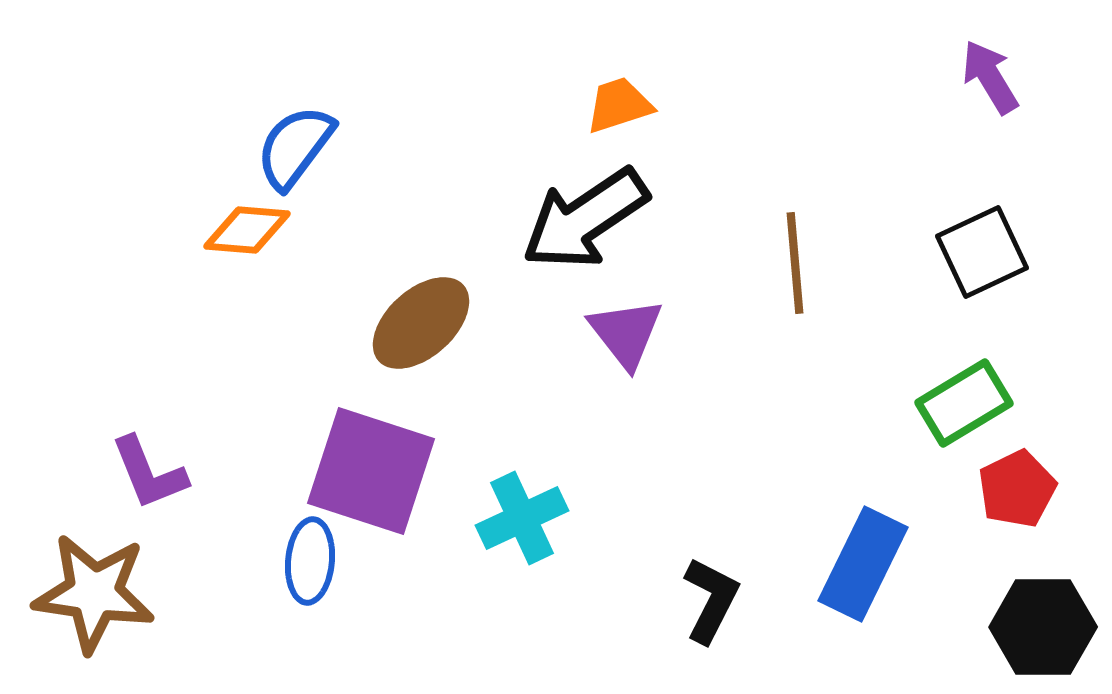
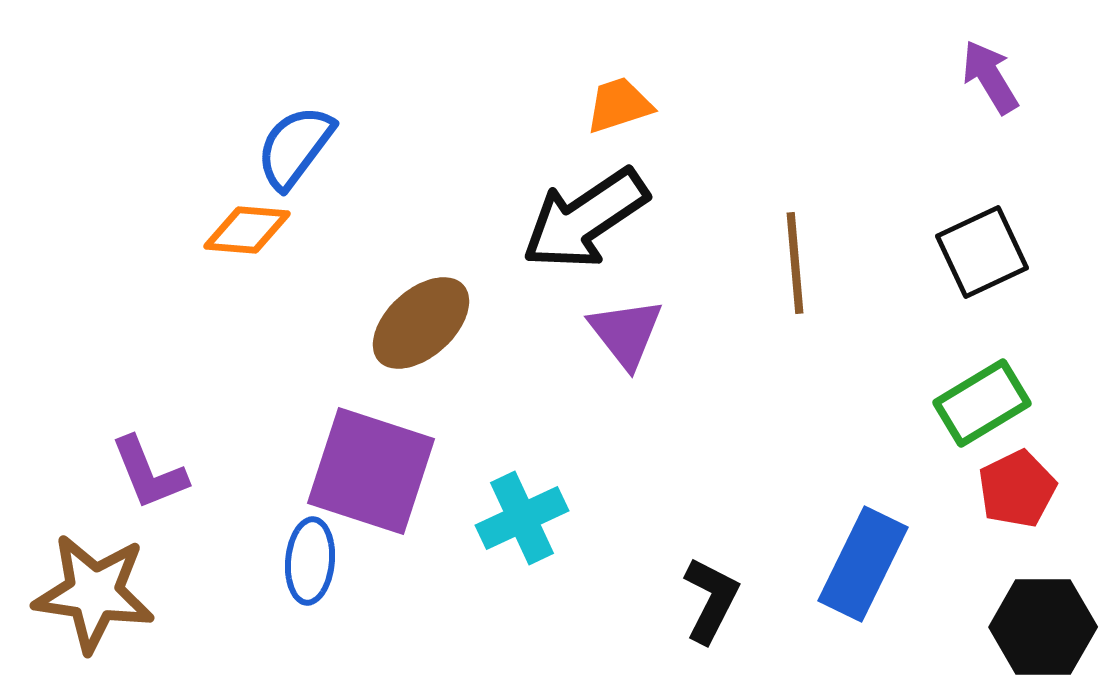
green rectangle: moved 18 px right
